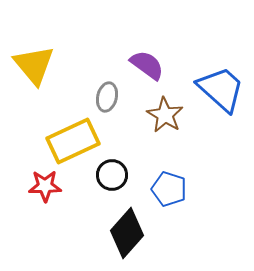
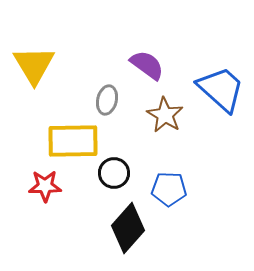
yellow triangle: rotated 9 degrees clockwise
gray ellipse: moved 3 px down
yellow rectangle: rotated 24 degrees clockwise
black circle: moved 2 px right, 2 px up
blue pentagon: rotated 16 degrees counterclockwise
black diamond: moved 1 px right, 5 px up
